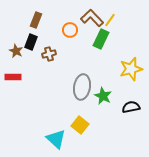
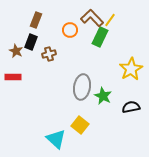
green rectangle: moved 1 px left, 2 px up
yellow star: rotated 15 degrees counterclockwise
